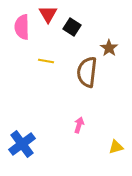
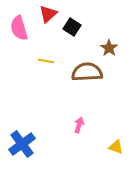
red triangle: rotated 18 degrees clockwise
pink semicircle: moved 3 px left, 1 px down; rotated 15 degrees counterclockwise
brown semicircle: rotated 80 degrees clockwise
yellow triangle: rotated 35 degrees clockwise
